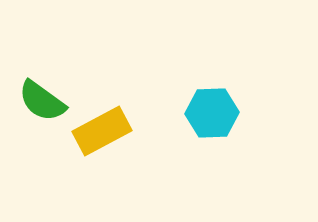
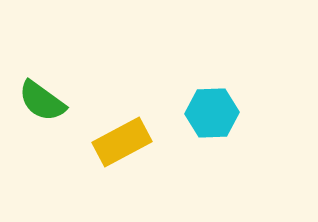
yellow rectangle: moved 20 px right, 11 px down
